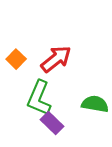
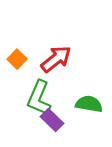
orange square: moved 1 px right
green semicircle: moved 6 px left
purple rectangle: moved 3 px up
